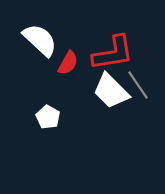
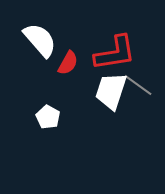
white semicircle: rotated 6 degrees clockwise
red L-shape: moved 2 px right
gray line: rotated 20 degrees counterclockwise
white trapezoid: rotated 63 degrees clockwise
